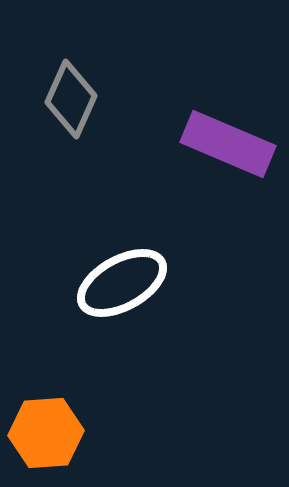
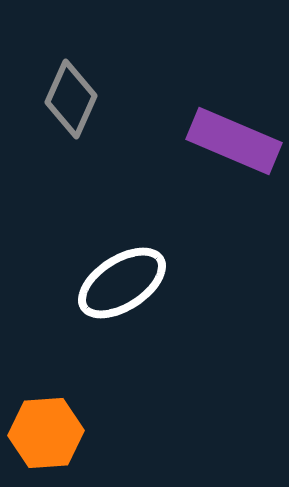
purple rectangle: moved 6 px right, 3 px up
white ellipse: rotated 4 degrees counterclockwise
